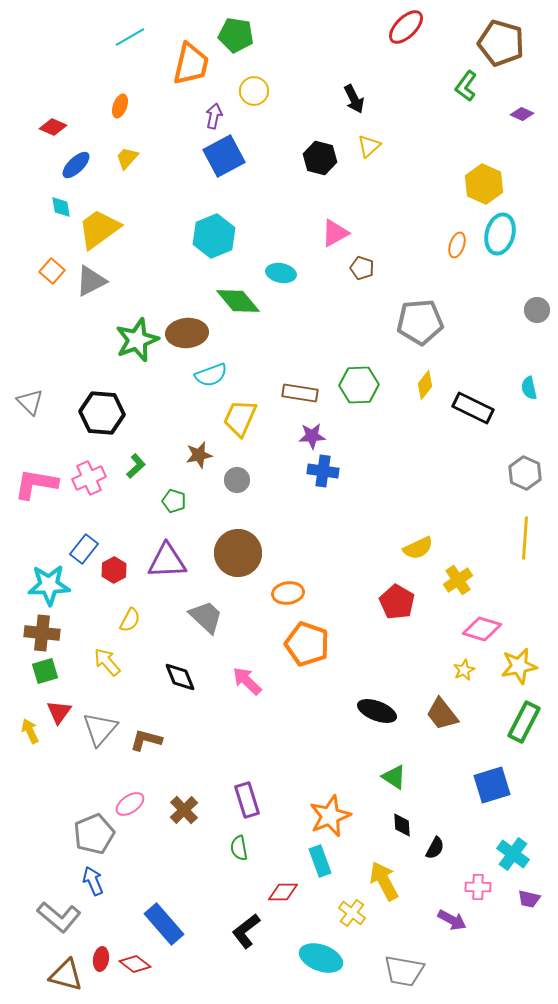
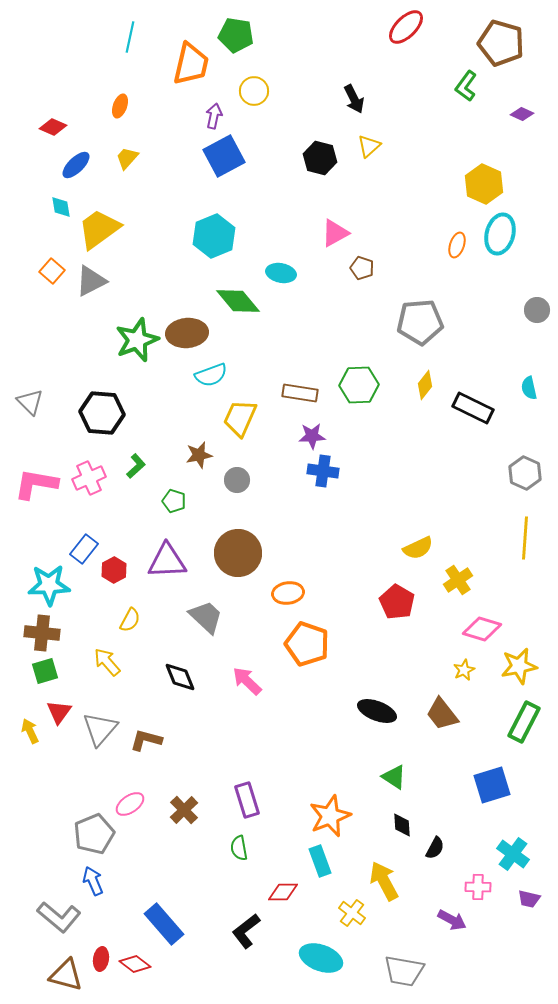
cyan line at (130, 37): rotated 48 degrees counterclockwise
